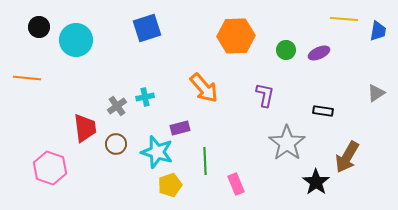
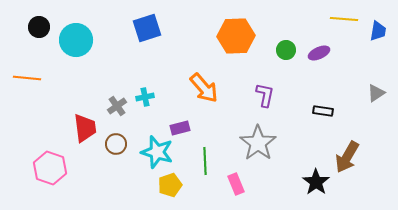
gray star: moved 29 px left
